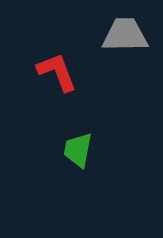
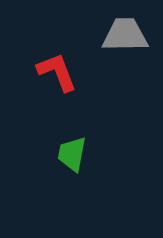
green trapezoid: moved 6 px left, 4 px down
